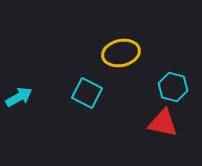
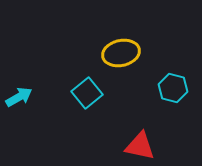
cyan hexagon: moved 1 px down
cyan square: rotated 24 degrees clockwise
red triangle: moved 23 px left, 23 px down
